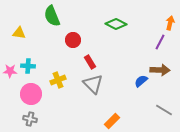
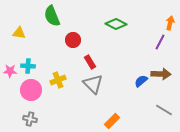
brown arrow: moved 1 px right, 4 px down
pink circle: moved 4 px up
